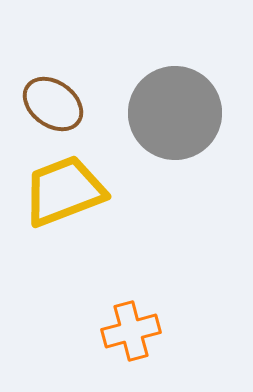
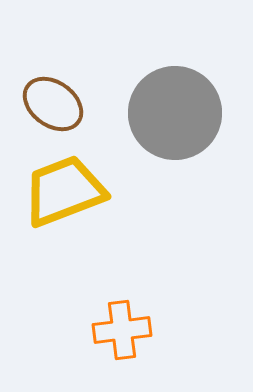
orange cross: moved 9 px left, 1 px up; rotated 8 degrees clockwise
